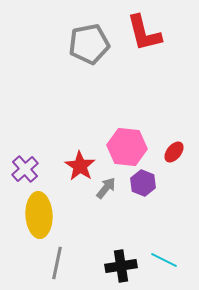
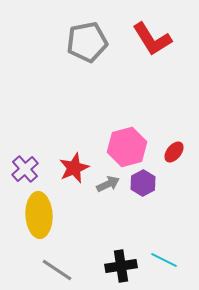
red L-shape: moved 8 px right, 6 px down; rotated 18 degrees counterclockwise
gray pentagon: moved 2 px left, 2 px up
pink hexagon: rotated 21 degrees counterclockwise
red star: moved 6 px left, 2 px down; rotated 16 degrees clockwise
purple hexagon: rotated 10 degrees clockwise
gray arrow: moved 2 px right, 4 px up; rotated 25 degrees clockwise
gray line: moved 7 px down; rotated 68 degrees counterclockwise
